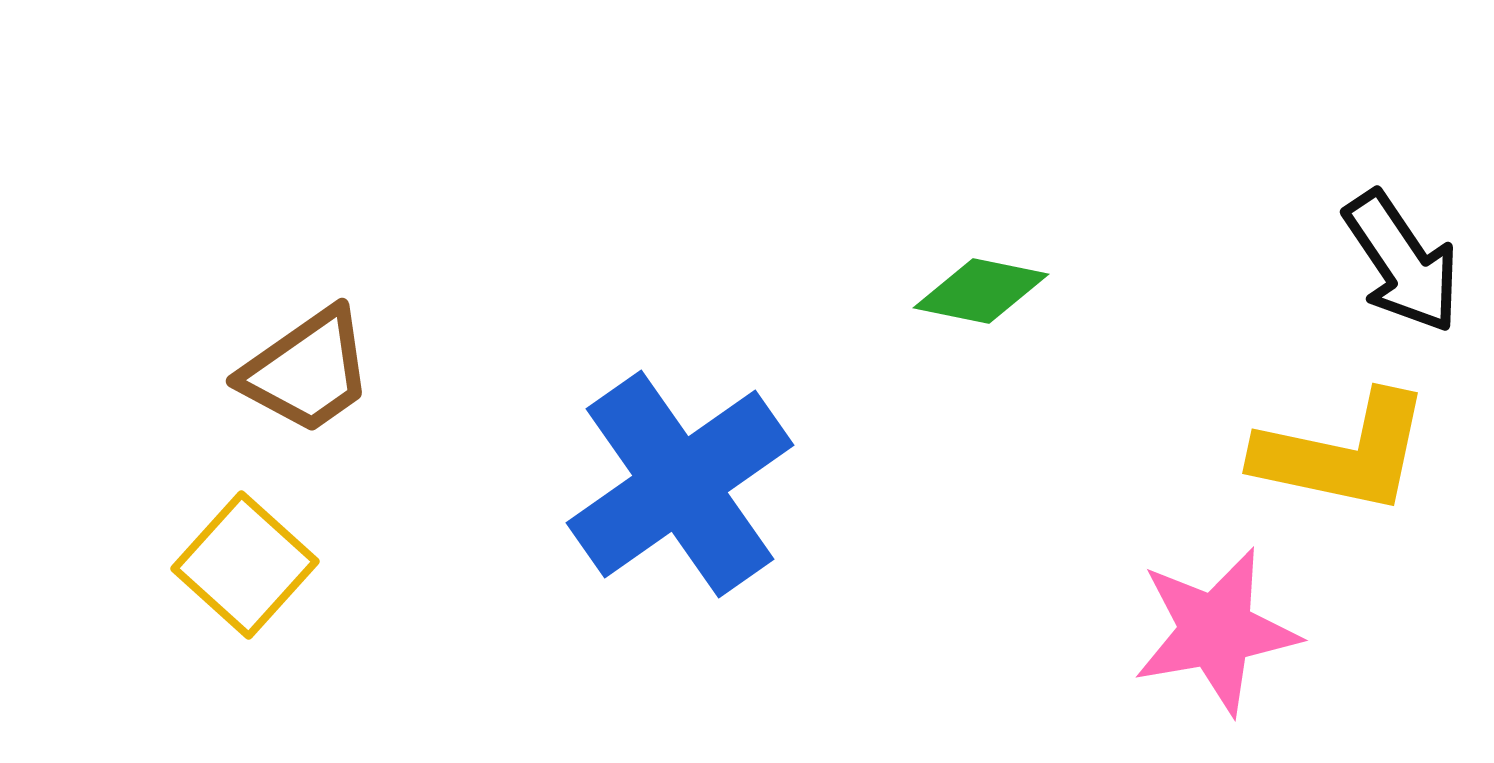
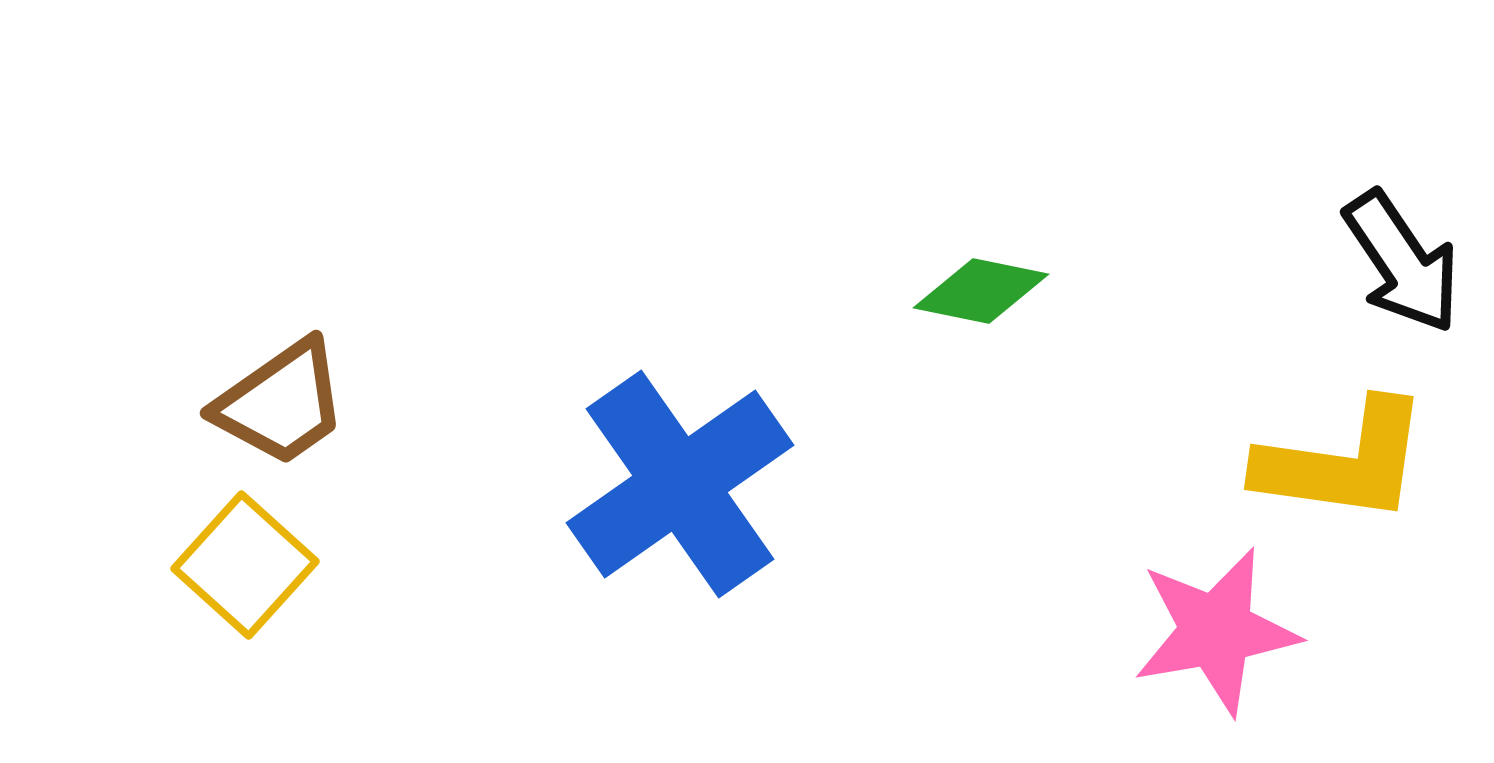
brown trapezoid: moved 26 px left, 32 px down
yellow L-shape: moved 9 px down; rotated 4 degrees counterclockwise
